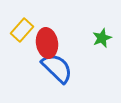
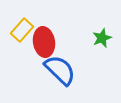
red ellipse: moved 3 px left, 1 px up
blue semicircle: moved 3 px right, 2 px down
